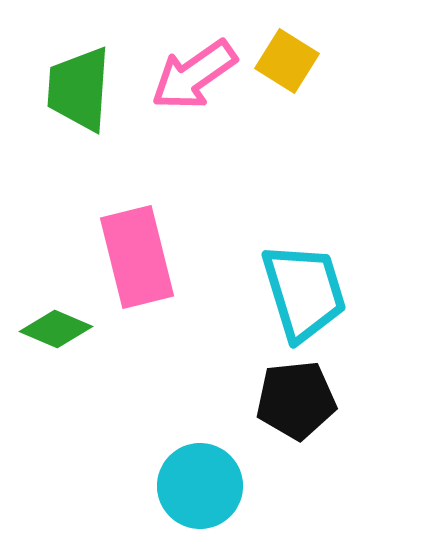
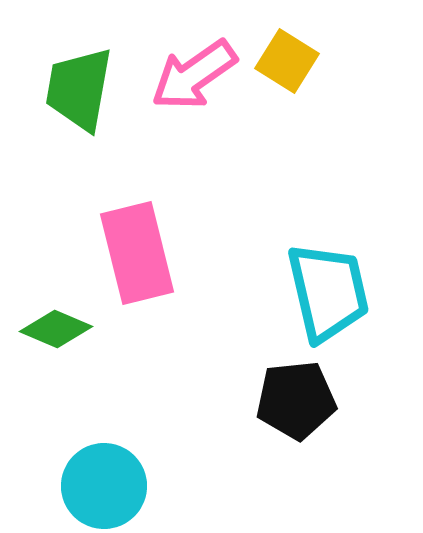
green trapezoid: rotated 6 degrees clockwise
pink rectangle: moved 4 px up
cyan trapezoid: moved 24 px right; rotated 4 degrees clockwise
cyan circle: moved 96 px left
